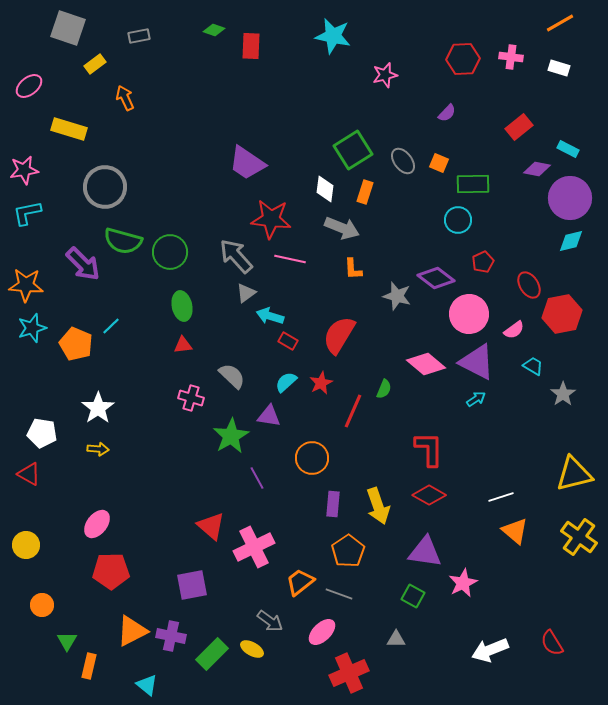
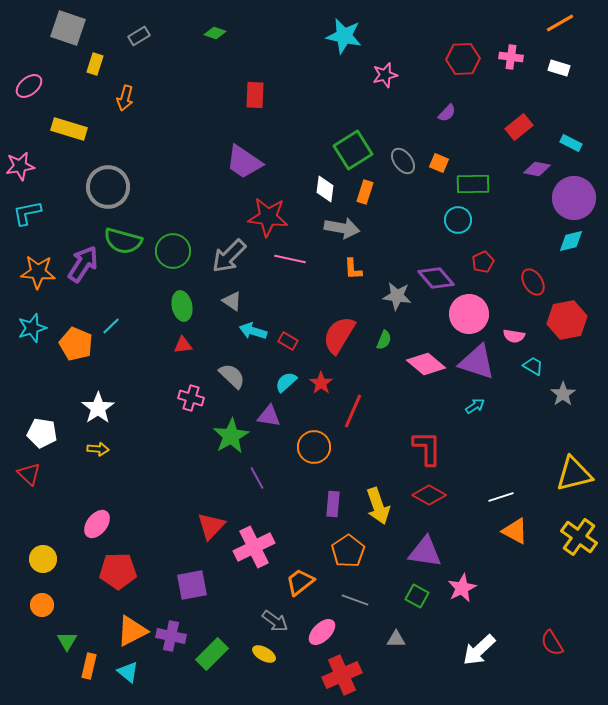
green diamond at (214, 30): moved 1 px right, 3 px down
gray rectangle at (139, 36): rotated 20 degrees counterclockwise
cyan star at (333, 36): moved 11 px right
red rectangle at (251, 46): moved 4 px right, 49 px down
yellow rectangle at (95, 64): rotated 35 degrees counterclockwise
orange arrow at (125, 98): rotated 140 degrees counterclockwise
cyan rectangle at (568, 149): moved 3 px right, 6 px up
purple trapezoid at (247, 163): moved 3 px left, 1 px up
pink star at (24, 170): moved 4 px left, 4 px up
gray circle at (105, 187): moved 3 px right
purple circle at (570, 198): moved 4 px right
red star at (271, 219): moved 3 px left, 2 px up
gray arrow at (342, 228): rotated 12 degrees counterclockwise
green circle at (170, 252): moved 3 px right, 1 px up
gray arrow at (236, 256): moved 7 px left; rotated 93 degrees counterclockwise
purple arrow at (83, 264): rotated 102 degrees counterclockwise
purple diamond at (436, 278): rotated 12 degrees clockwise
orange star at (26, 285): moved 12 px right, 13 px up
red ellipse at (529, 285): moved 4 px right, 3 px up
gray triangle at (246, 293): moved 14 px left, 8 px down; rotated 50 degrees counterclockwise
gray star at (397, 296): rotated 8 degrees counterclockwise
red hexagon at (562, 314): moved 5 px right, 6 px down
cyan arrow at (270, 316): moved 17 px left, 15 px down
pink semicircle at (514, 330): moved 6 px down; rotated 45 degrees clockwise
purple triangle at (477, 362): rotated 9 degrees counterclockwise
red star at (321, 383): rotated 10 degrees counterclockwise
green semicircle at (384, 389): moved 49 px up
cyan arrow at (476, 399): moved 1 px left, 7 px down
red L-shape at (429, 449): moved 2 px left, 1 px up
orange circle at (312, 458): moved 2 px right, 11 px up
red triangle at (29, 474): rotated 15 degrees clockwise
red triangle at (211, 526): rotated 32 degrees clockwise
orange triangle at (515, 531): rotated 12 degrees counterclockwise
yellow circle at (26, 545): moved 17 px right, 14 px down
red pentagon at (111, 571): moved 7 px right
pink star at (463, 583): moved 1 px left, 5 px down
gray line at (339, 594): moved 16 px right, 6 px down
green square at (413, 596): moved 4 px right
gray arrow at (270, 621): moved 5 px right
yellow ellipse at (252, 649): moved 12 px right, 5 px down
white arrow at (490, 650): moved 11 px left; rotated 21 degrees counterclockwise
red cross at (349, 673): moved 7 px left, 2 px down
cyan triangle at (147, 685): moved 19 px left, 13 px up
